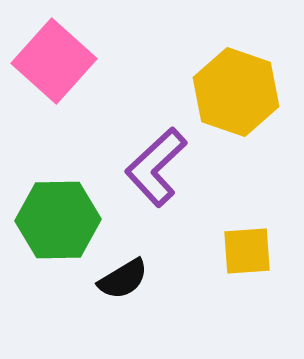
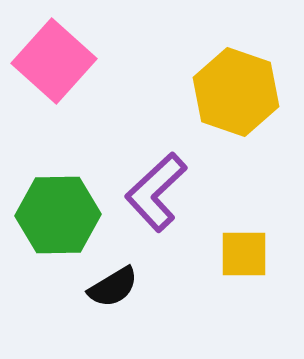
purple L-shape: moved 25 px down
green hexagon: moved 5 px up
yellow square: moved 3 px left, 3 px down; rotated 4 degrees clockwise
black semicircle: moved 10 px left, 8 px down
